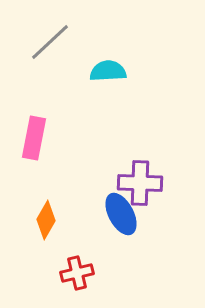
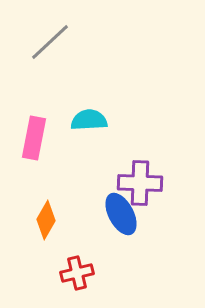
cyan semicircle: moved 19 px left, 49 px down
